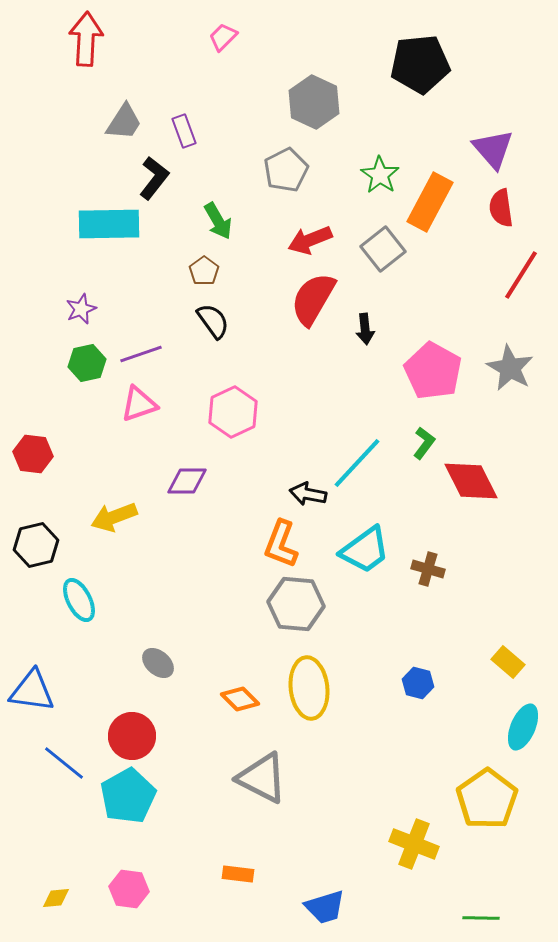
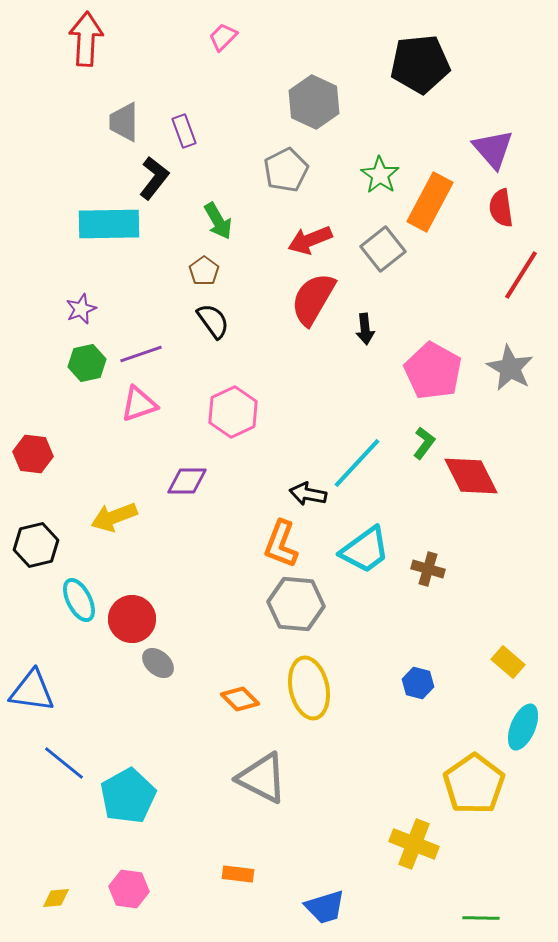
gray trapezoid at (124, 122): rotated 147 degrees clockwise
red diamond at (471, 481): moved 5 px up
yellow ellipse at (309, 688): rotated 6 degrees counterclockwise
red circle at (132, 736): moved 117 px up
yellow pentagon at (487, 799): moved 13 px left, 15 px up
